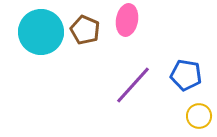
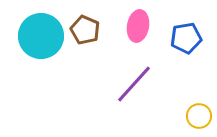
pink ellipse: moved 11 px right, 6 px down
cyan circle: moved 4 px down
blue pentagon: moved 37 px up; rotated 20 degrees counterclockwise
purple line: moved 1 px right, 1 px up
